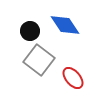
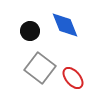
blue diamond: rotated 12 degrees clockwise
gray square: moved 1 px right, 8 px down
